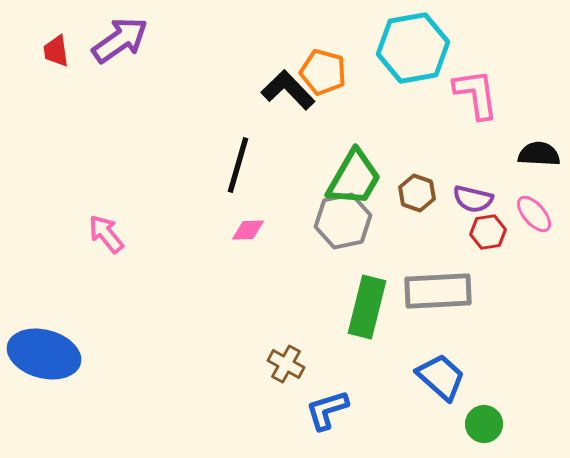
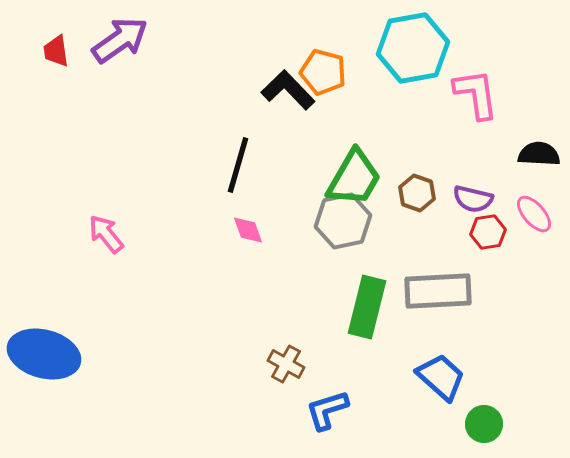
pink diamond: rotated 72 degrees clockwise
